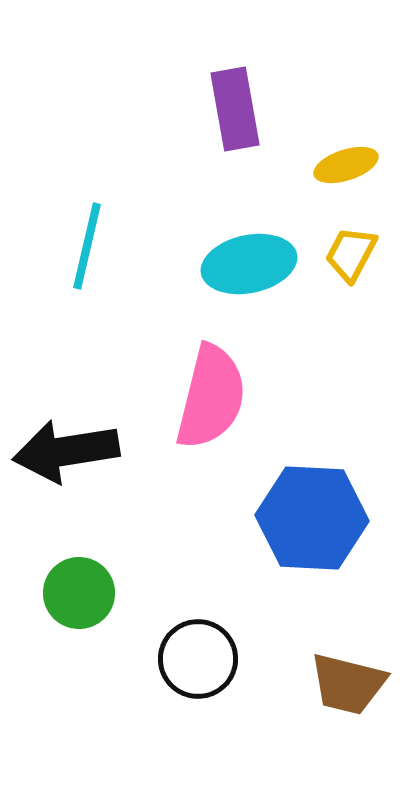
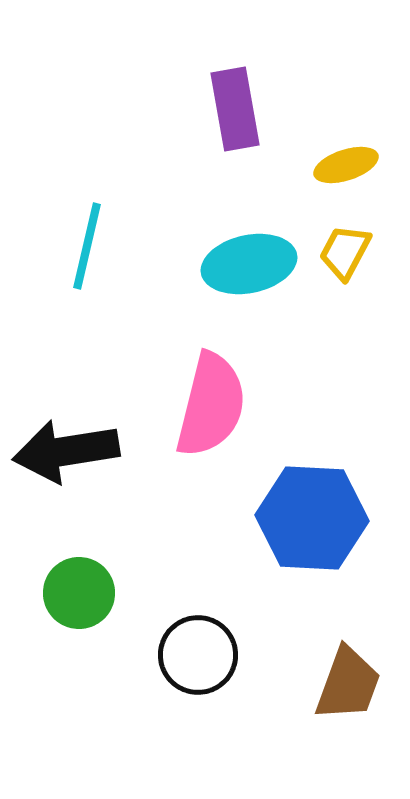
yellow trapezoid: moved 6 px left, 2 px up
pink semicircle: moved 8 px down
black circle: moved 4 px up
brown trapezoid: rotated 84 degrees counterclockwise
